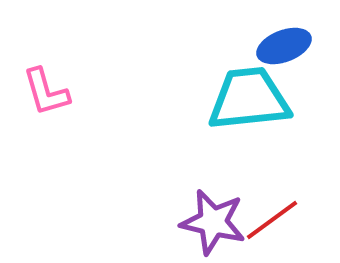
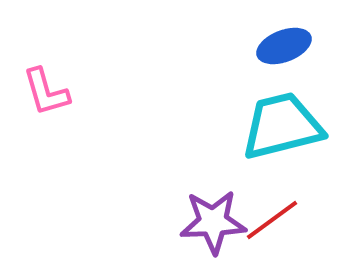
cyan trapezoid: moved 33 px right, 27 px down; rotated 8 degrees counterclockwise
purple star: rotated 16 degrees counterclockwise
